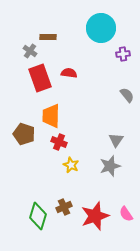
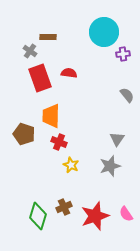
cyan circle: moved 3 px right, 4 px down
gray triangle: moved 1 px right, 1 px up
